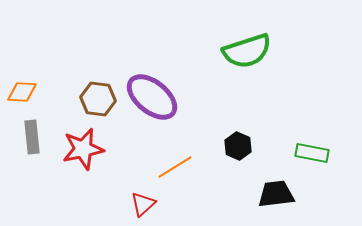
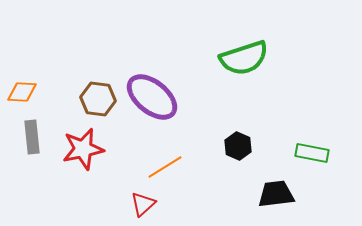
green semicircle: moved 3 px left, 7 px down
orange line: moved 10 px left
